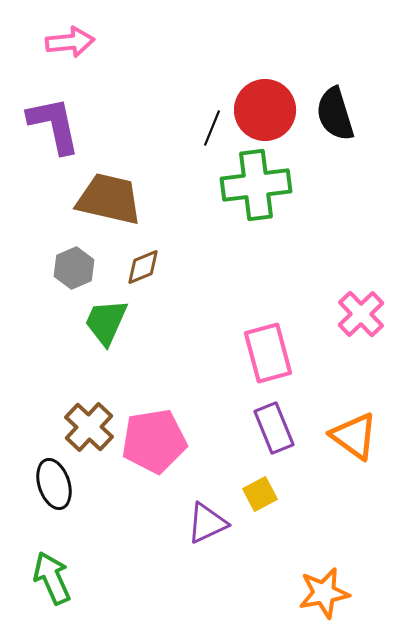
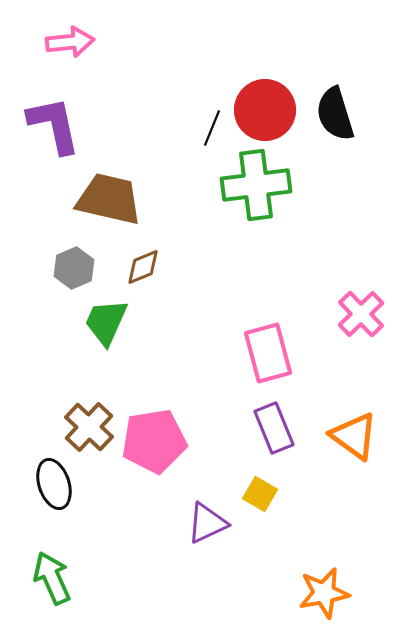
yellow square: rotated 32 degrees counterclockwise
